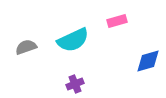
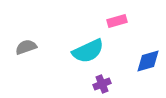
cyan semicircle: moved 15 px right, 11 px down
purple cross: moved 27 px right
